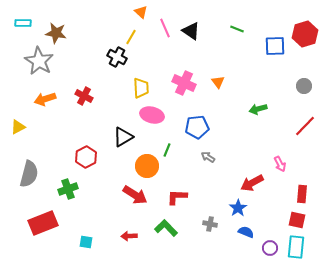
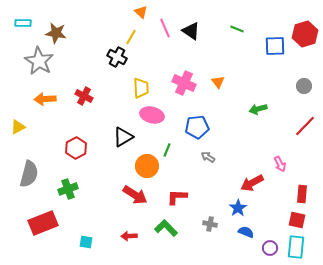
orange arrow at (45, 99): rotated 15 degrees clockwise
red hexagon at (86, 157): moved 10 px left, 9 px up
